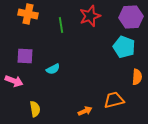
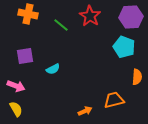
red star: rotated 20 degrees counterclockwise
green line: rotated 42 degrees counterclockwise
purple square: rotated 12 degrees counterclockwise
pink arrow: moved 2 px right, 5 px down
yellow semicircle: moved 19 px left; rotated 21 degrees counterclockwise
